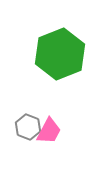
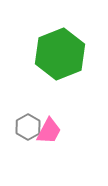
gray hexagon: rotated 10 degrees clockwise
